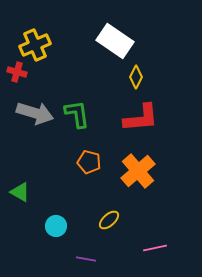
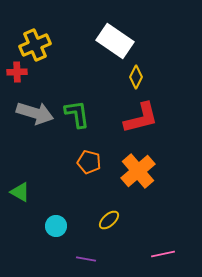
red cross: rotated 18 degrees counterclockwise
red L-shape: rotated 9 degrees counterclockwise
pink line: moved 8 px right, 6 px down
